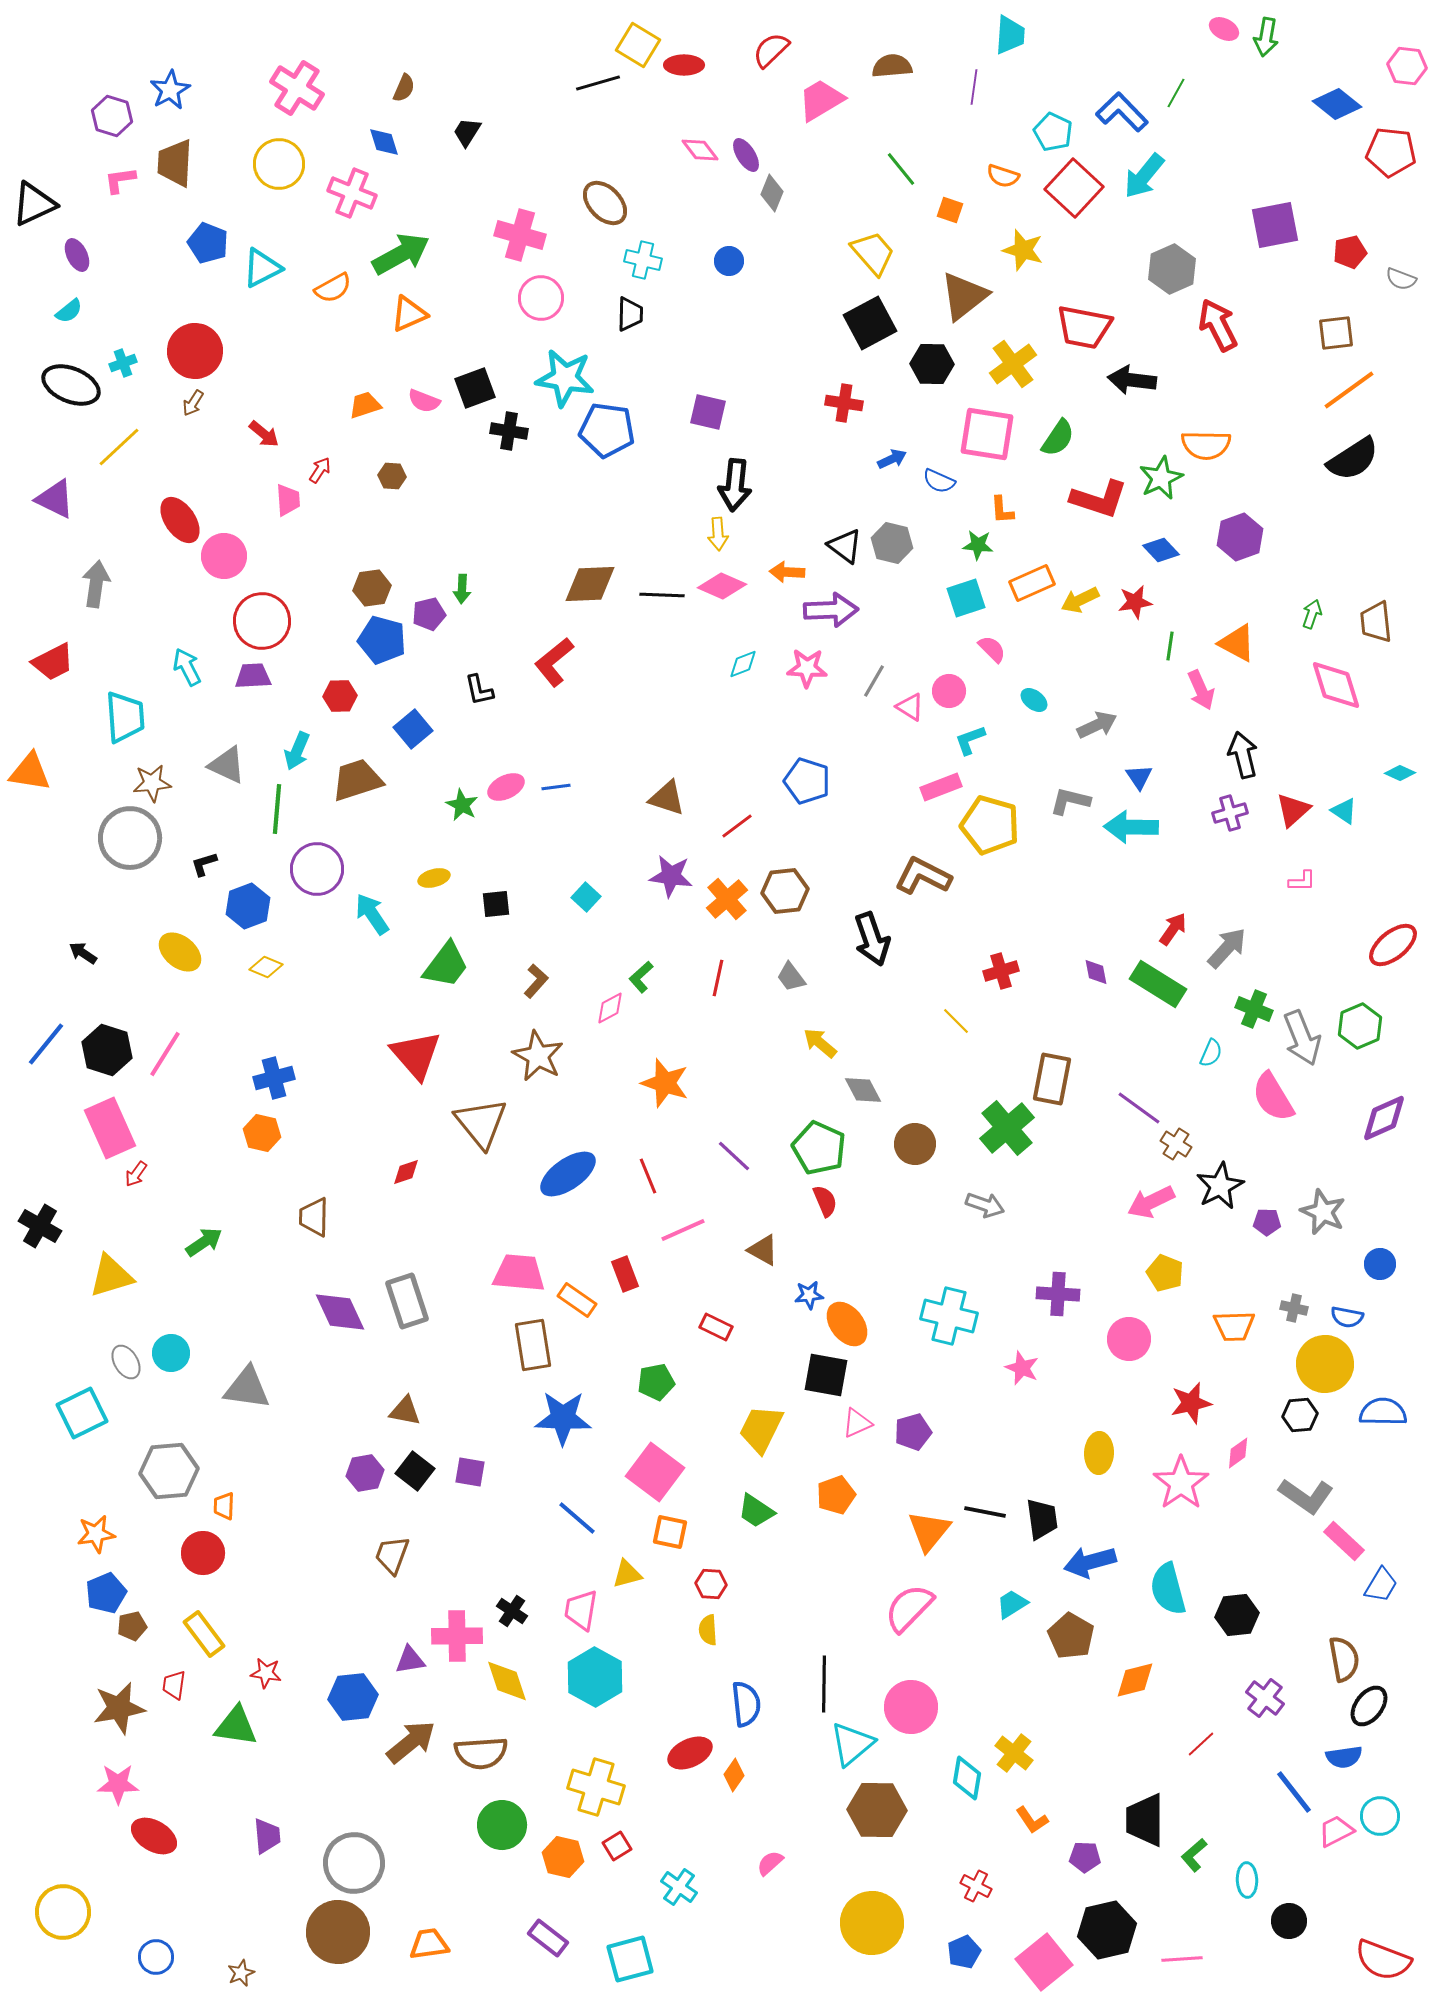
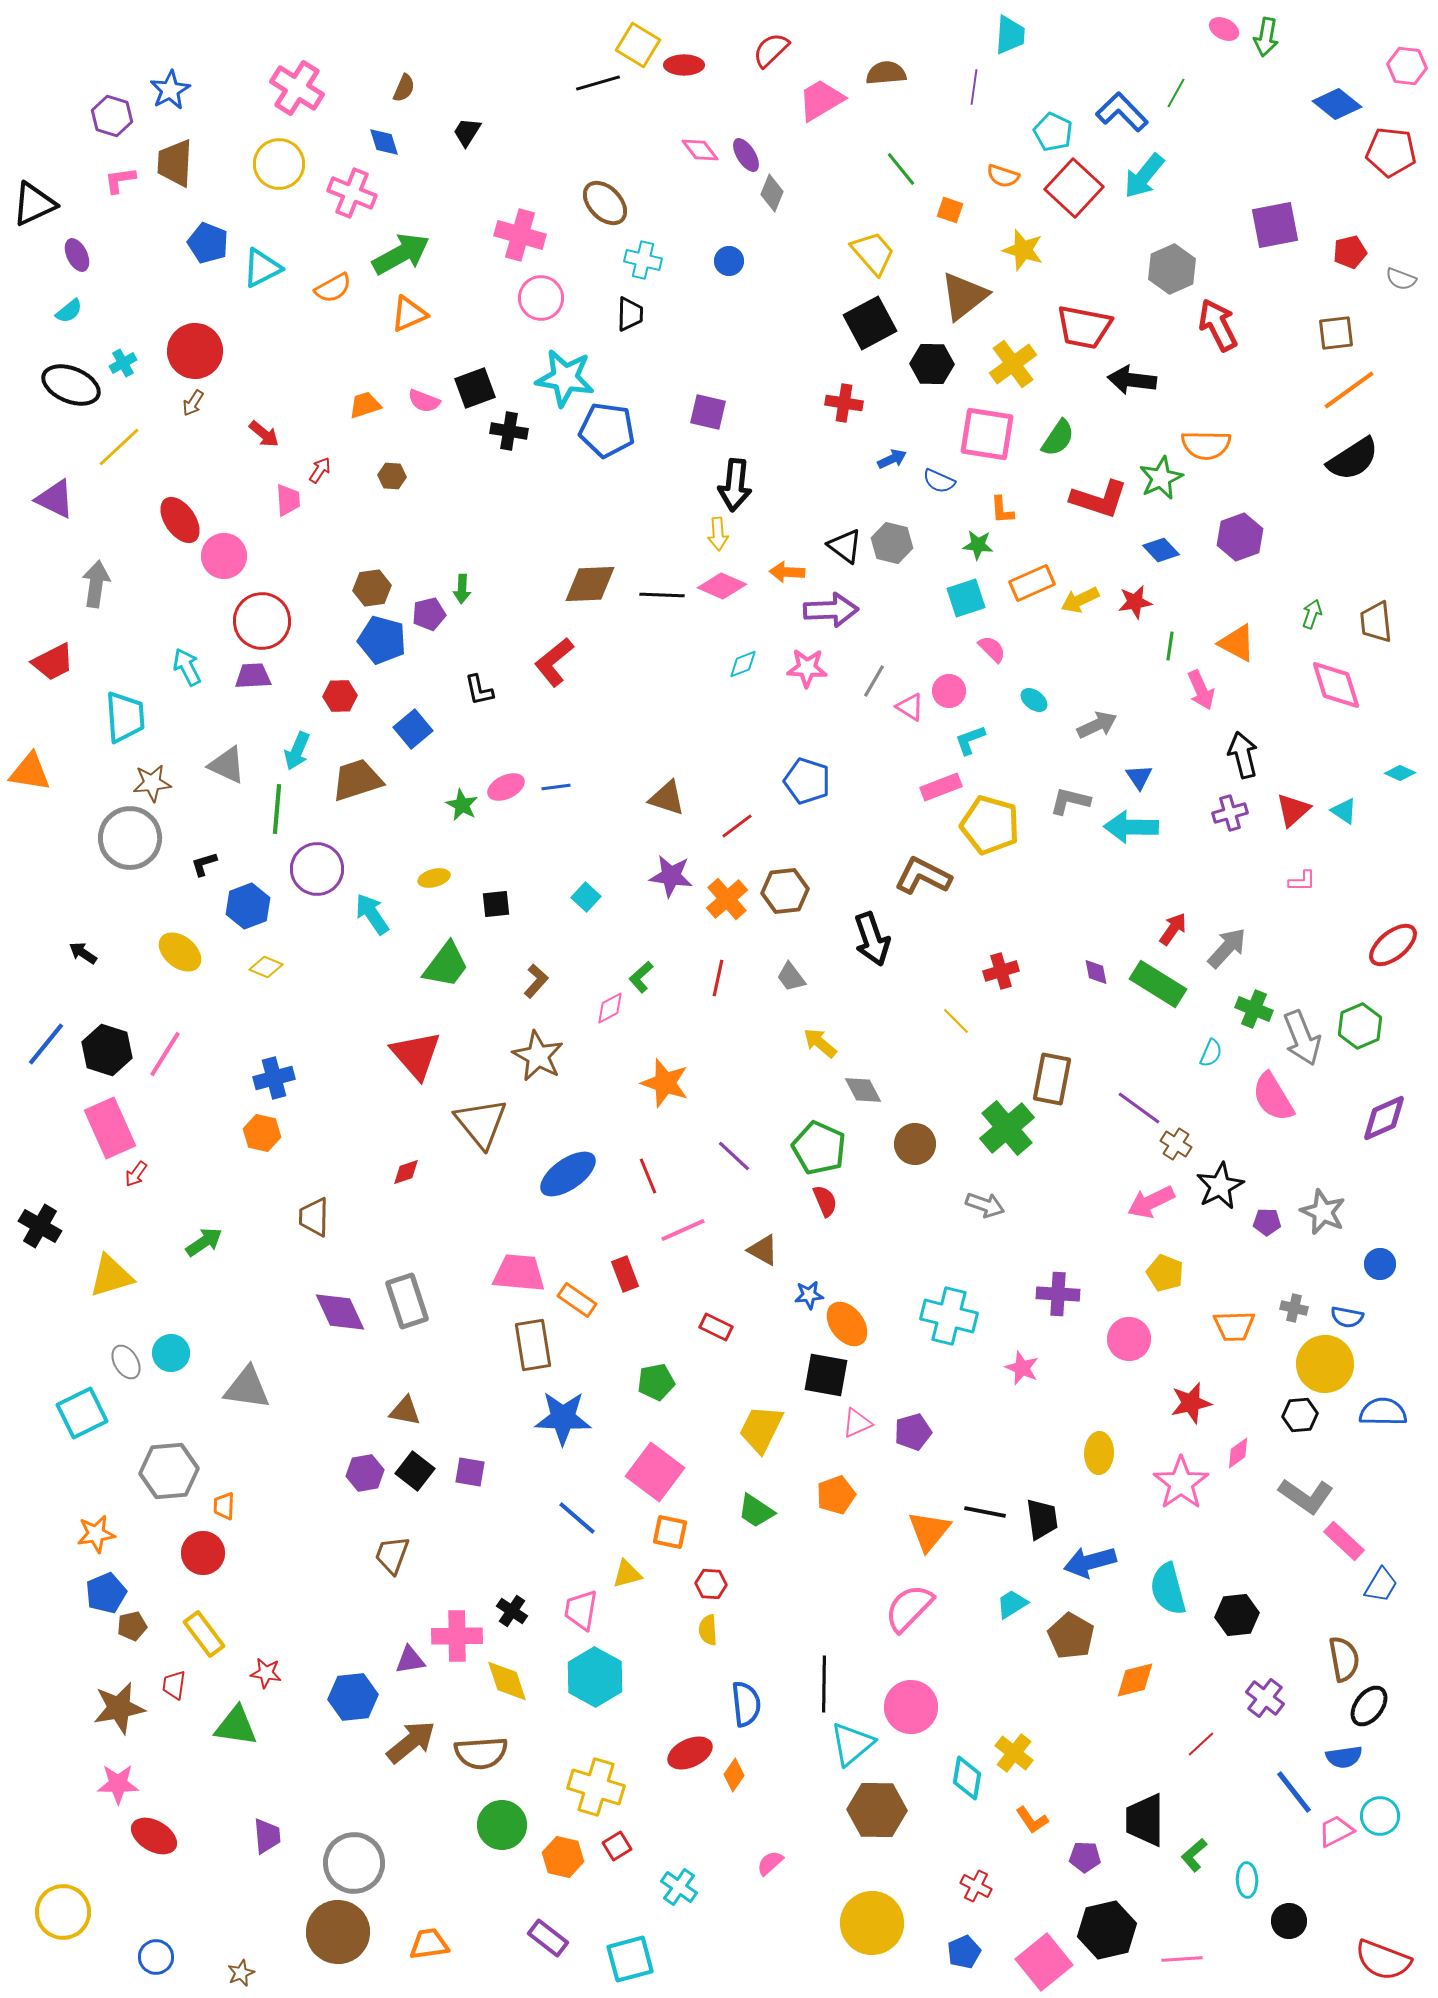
brown semicircle at (892, 66): moved 6 px left, 7 px down
cyan cross at (123, 363): rotated 8 degrees counterclockwise
